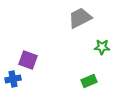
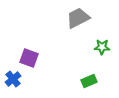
gray trapezoid: moved 2 px left
purple square: moved 1 px right, 2 px up
blue cross: rotated 28 degrees counterclockwise
